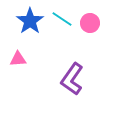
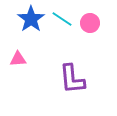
blue star: moved 1 px right, 2 px up
purple L-shape: rotated 40 degrees counterclockwise
